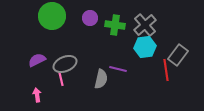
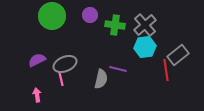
purple circle: moved 3 px up
gray rectangle: rotated 15 degrees clockwise
